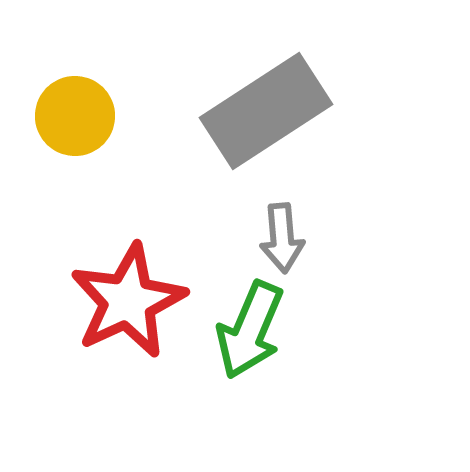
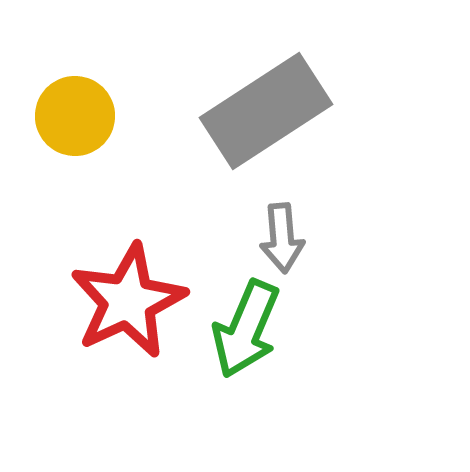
green arrow: moved 4 px left, 1 px up
